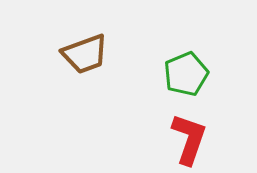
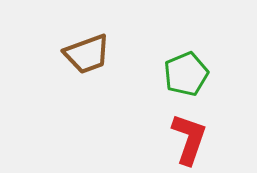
brown trapezoid: moved 2 px right
